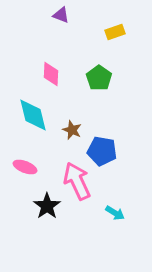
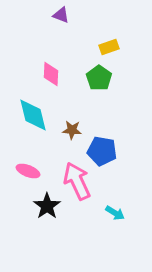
yellow rectangle: moved 6 px left, 15 px down
brown star: rotated 18 degrees counterclockwise
pink ellipse: moved 3 px right, 4 px down
